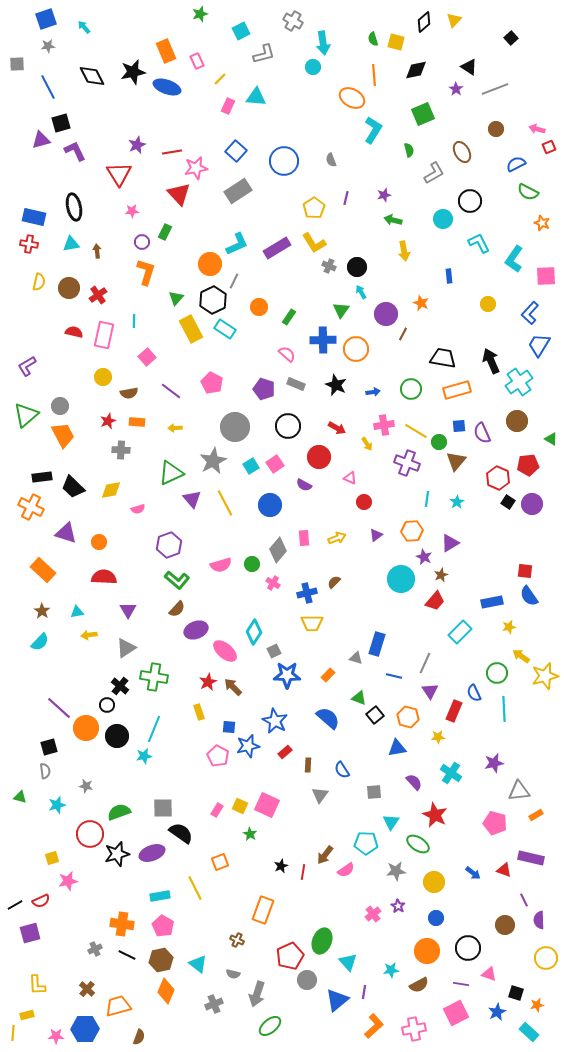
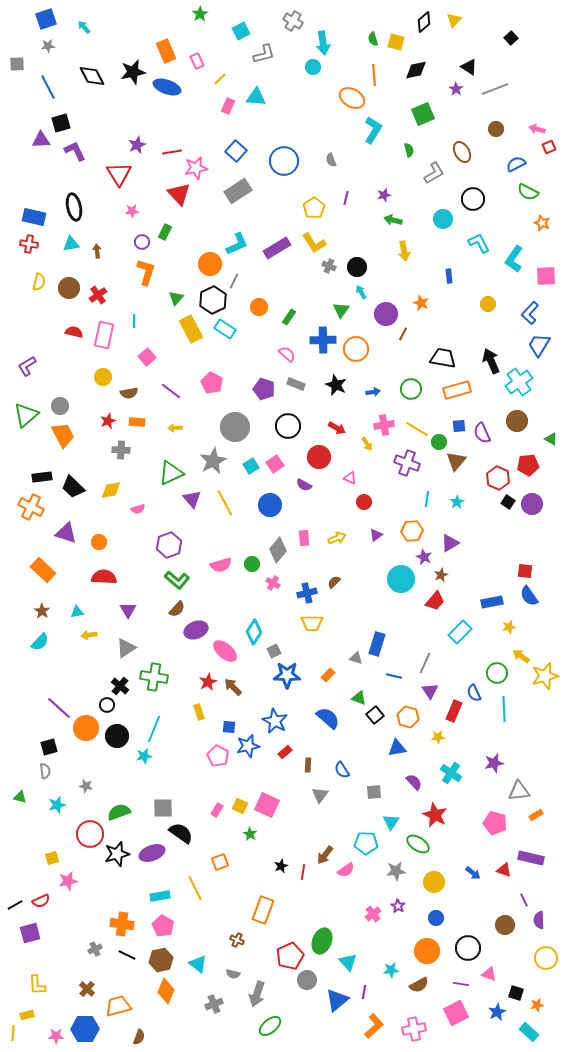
green star at (200, 14): rotated 14 degrees counterclockwise
purple triangle at (41, 140): rotated 12 degrees clockwise
black circle at (470, 201): moved 3 px right, 2 px up
yellow line at (416, 431): moved 1 px right, 2 px up
